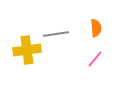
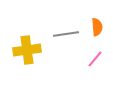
orange semicircle: moved 1 px right, 1 px up
gray line: moved 10 px right
